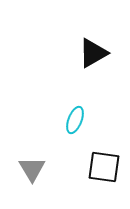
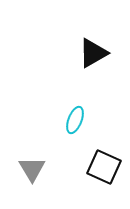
black square: rotated 16 degrees clockwise
